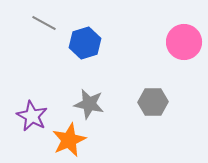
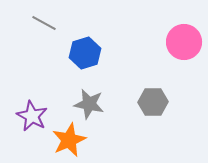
blue hexagon: moved 10 px down
